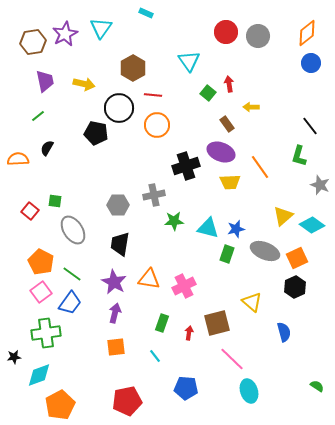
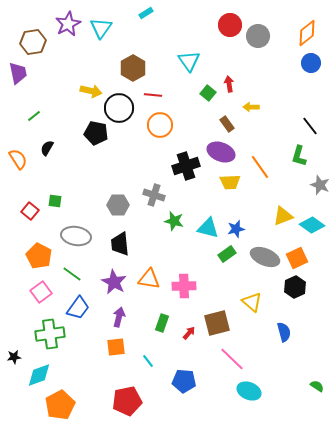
cyan rectangle at (146, 13): rotated 56 degrees counterclockwise
red circle at (226, 32): moved 4 px right, 7 px up
purple star at (65, 34): moved 3 px right, 10 px up
purple trapezoid at (45, 81): moved 27 px left, 8 px up
yellow arrow at (84, 84): moved 7 px right, 7 px down
green line at (38, 116): moved 4 px left
orange circle at (157, 125): moved 3 px right
orange semicircle at (18, 159): rotated 60 degrees clockwise
gray cross at (154, 195): rotated 30 degrees clockwise
yellow triangle at (283, 216): rotated 20 degrees clockwise
green star at (174, 221): rotated 18 degrees clockwise
gray ellipse at (73, 230): moved 3 px right, 6 px down; rotated 48 degrees counterclockwise
black trapezoid at (120, 244): rotated 15 degrees counterclockwise
gray ellipse at (265, 251): moved 6 px down
green rectangle at (227, 254): rotated 36 degrees clockwise
orange pentagon at (41, 262): moved 2 px left, 6 px up
pink cross at (184, 286): rotated 25 degrees clockwise
blue trapezoid at (70, 303): moved 8 px right, 5 px down
purple arrow at (115, 313): moved 4 px right, 4 px down
green cross at (46, 333): moved 4 px right, 1 px down
red arrow at (189, 333): rotated 32 degrees clockwise
cyan line at (155, 356): moved 7 px left, 5 px down
blue pentagon at (186, 388): moved 2 px left, 7 px up
cyan ellipse at (249, 391): rotated 50 degrees counterclockwise
